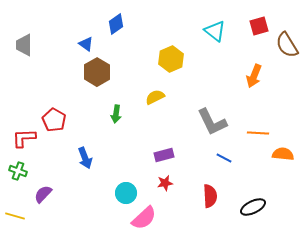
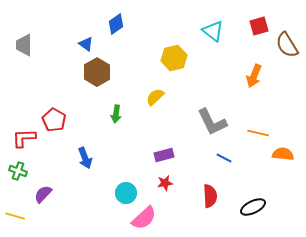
cyan triangle: moved 2 px left
yellow hexagon: moved 3 px right, 1 px up; rotated 10 degrees clockwise
yellow semicircle: rotated 18 degrees counterclockwise
orange line: rotated 10 degrees clockwise
